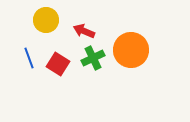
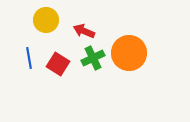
orange circle: moved 2 px left, 3 px down
blue line: rotated 10 degrees clockwise
